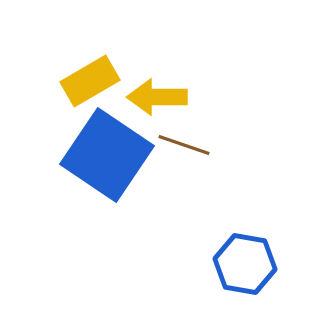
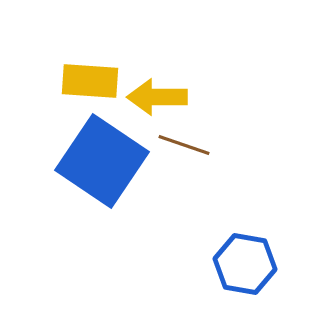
yellow rectangle: rotated 34 degrees clockwise
blue square: moved 5 px left, 6 px down
